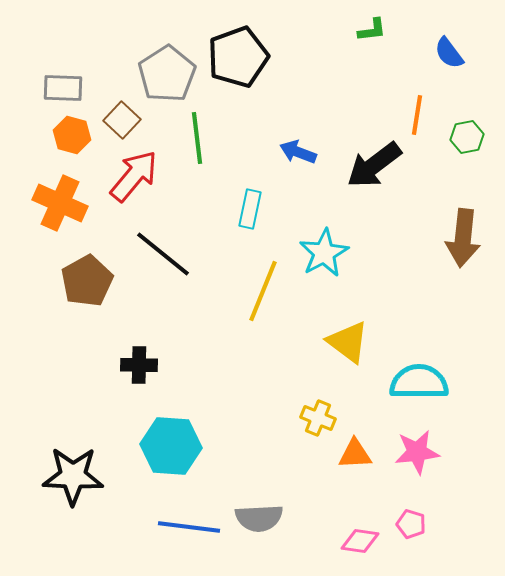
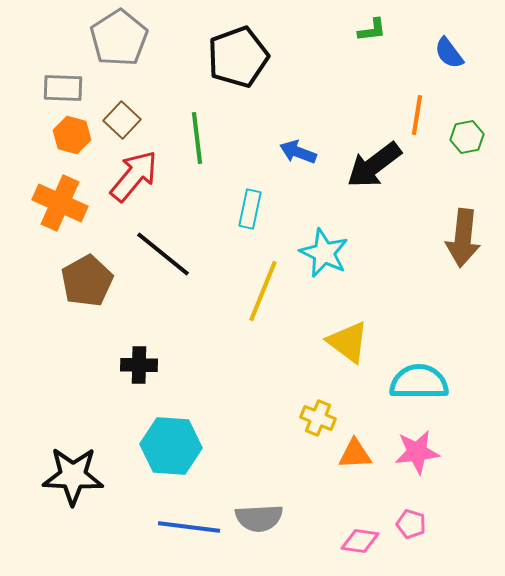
gray pentagon: moved 48 px left, 36 px up
cyan star: rotated 18 degrees counterclockwise
